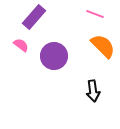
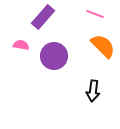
purple rectangle: moved 9 px right
pink semicircle: rotated 28 degrees counterclockwise
black arrow: rotated 15 degrees clockwise
